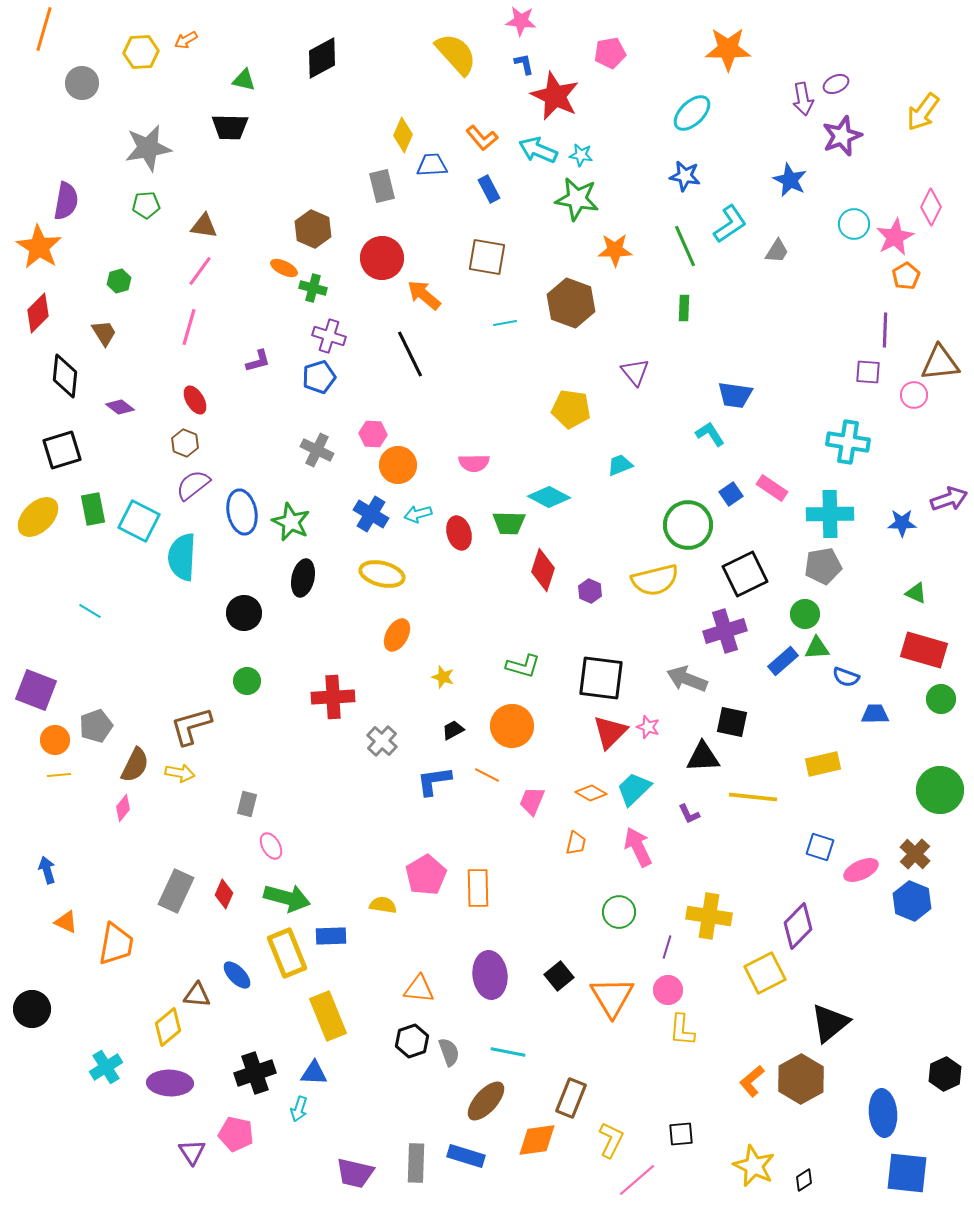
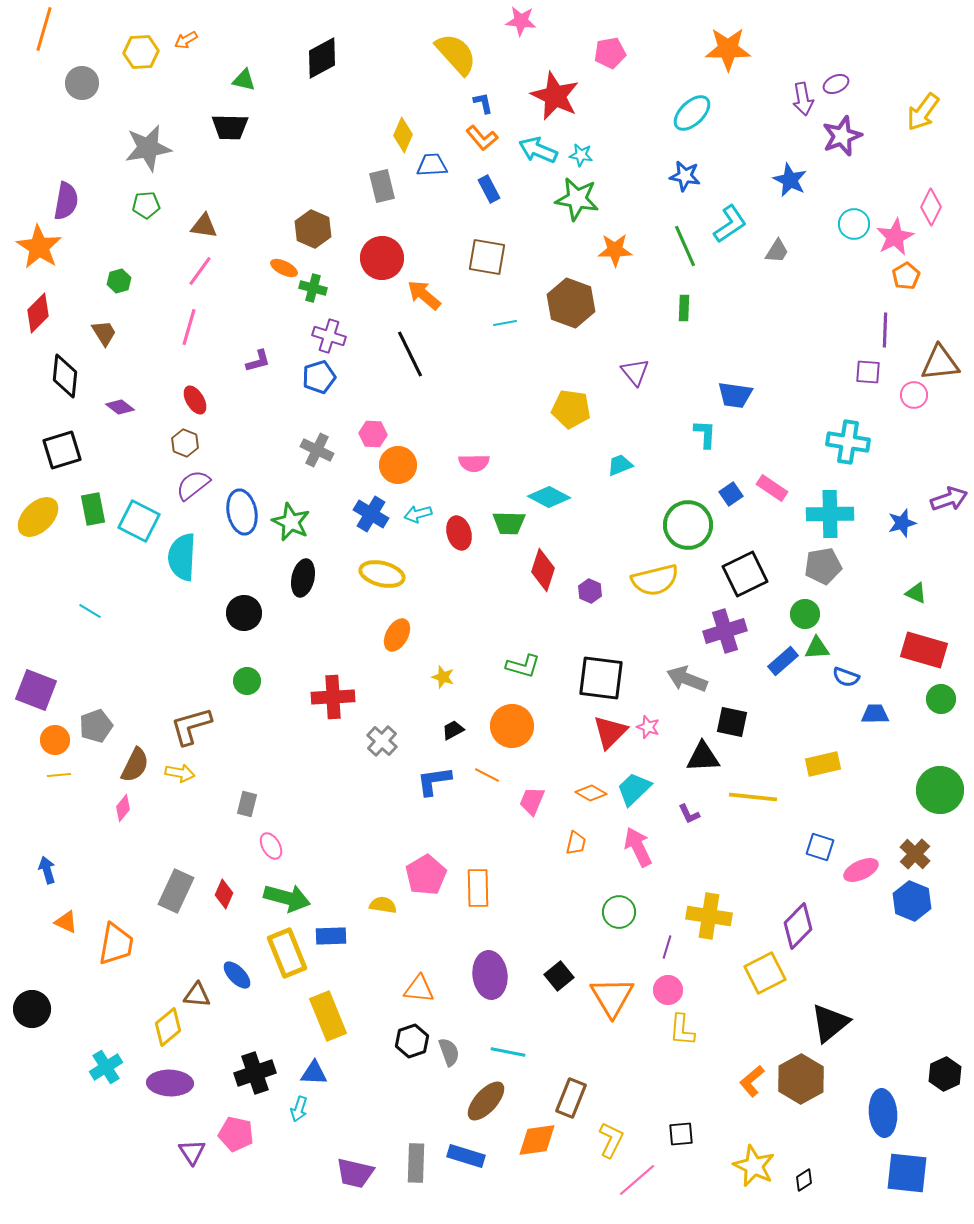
blue L-shape at (524, 64): moved 41 px left, 39 px down
cyan L-shape at (710, 434): moved 5 px left; rotated 36 degrees clockwise
blue star at (902, 523): rotated 16 degrees counterclockwise
